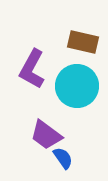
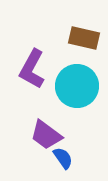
brown rectangle: moved 1 px right, 4 px up
